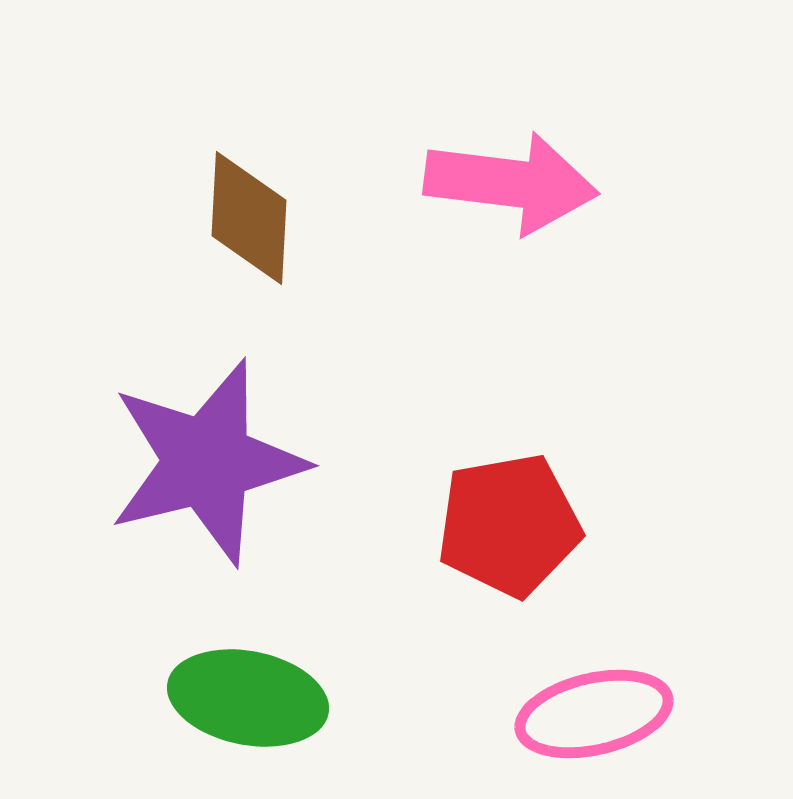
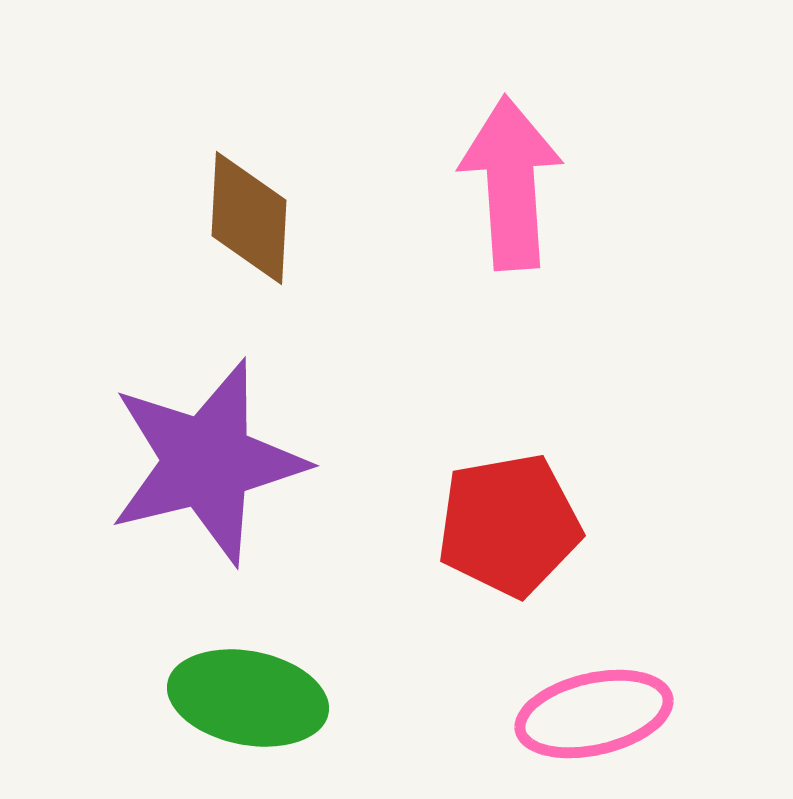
pink arrow: rotated 101 degrees counterclockwise
